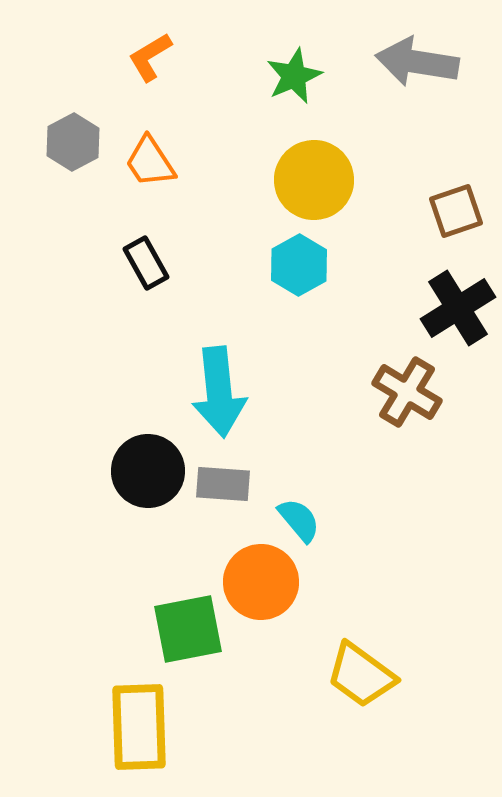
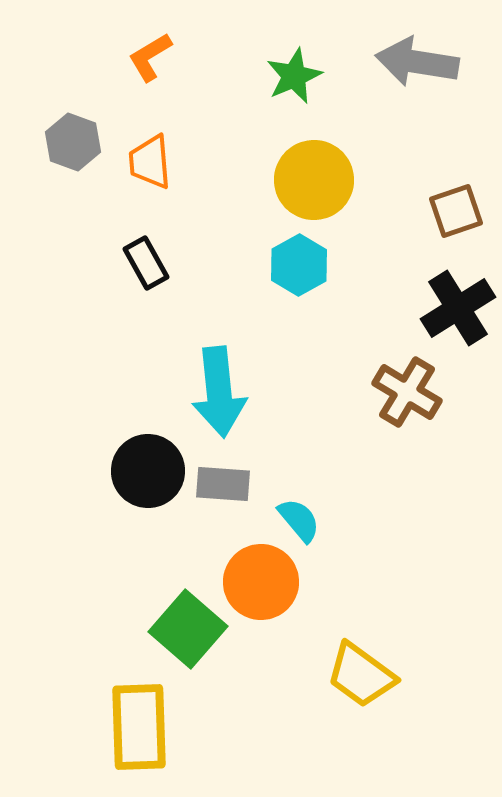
gray hexagon: rotated 12 degrees counterclockwise
orange trapezoid: rotated 28 degrees clockwise
green square: rotated 38 degrees counterclockwise
